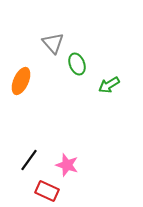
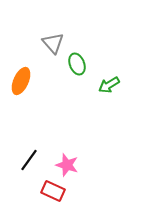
red rectangle: moved 6 px right
